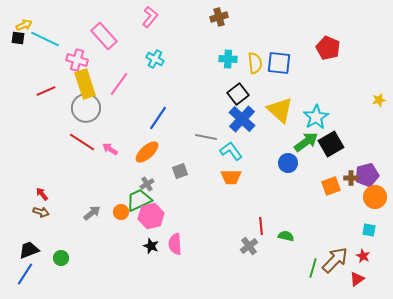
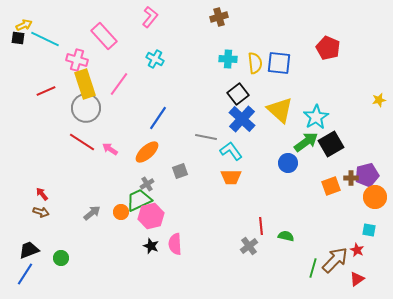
red star at (363, 256): moved 6 px left, 6 px up
